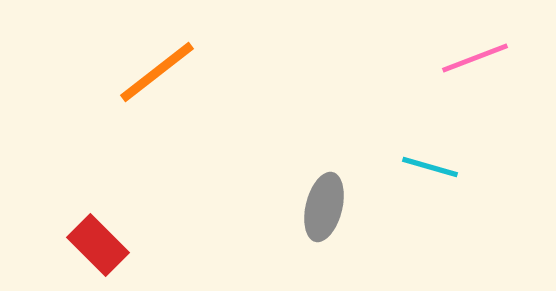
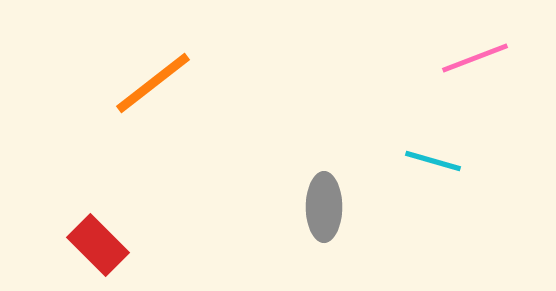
orange line: moved 4 px left, 11 px down
cyan line: moved 3 px right, 6 px up
gray ellipse: rotated 14 degrees counterclockwise
